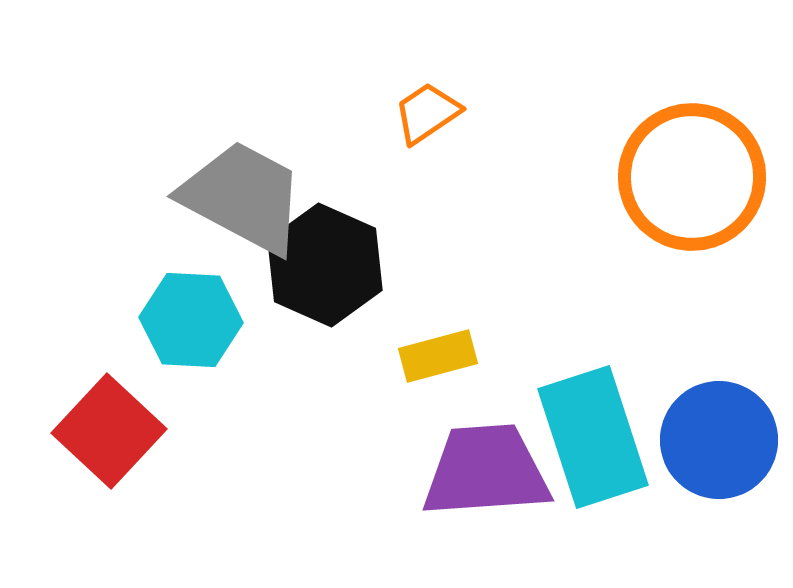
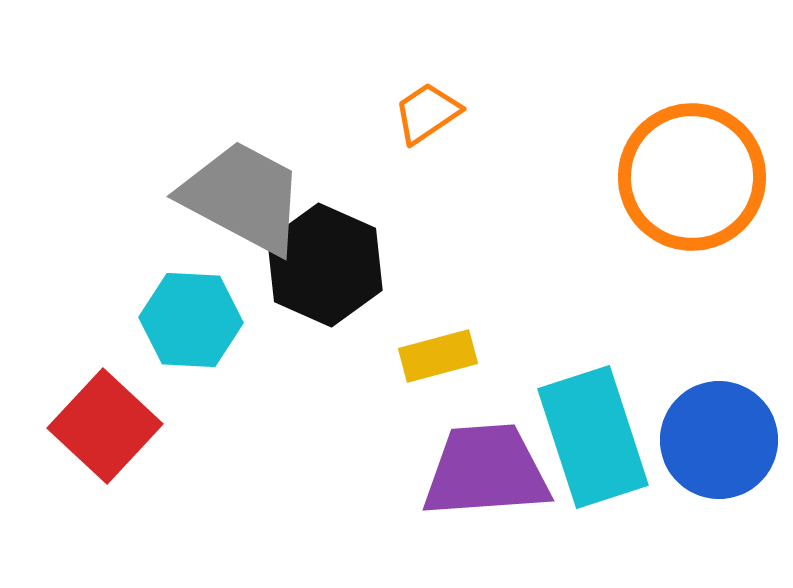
red square: moved 4 px left, 5 px up
